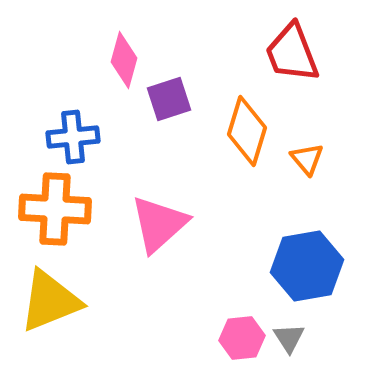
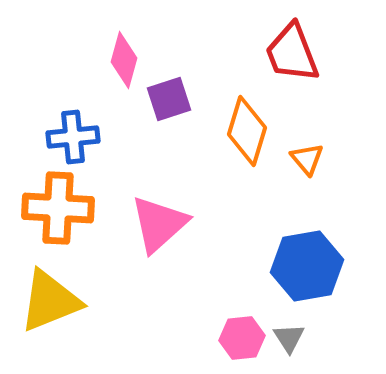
orange cross: moved 3 px right, 1 px up
